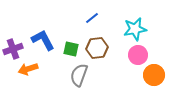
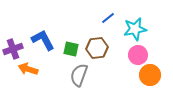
blue line: moved 16 px right
orange arrow: rotated 36 degrees clockwise
orange circle: moved 4 px left
